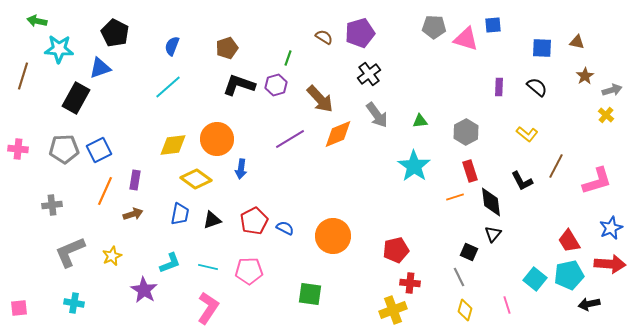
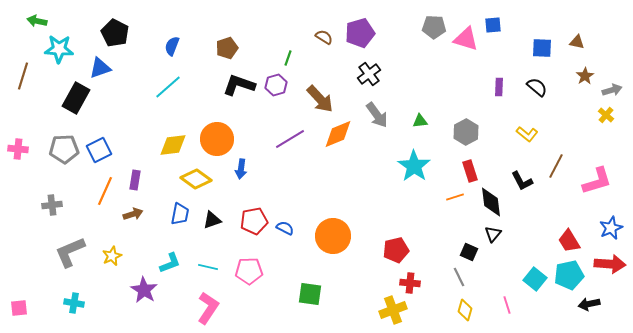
red pentagon at (254, 221): rotated 16 degrees clockwise
